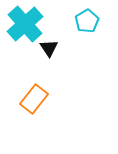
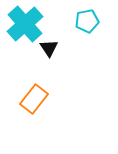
cyan pentagon: rotated 20 degrees clockwise
